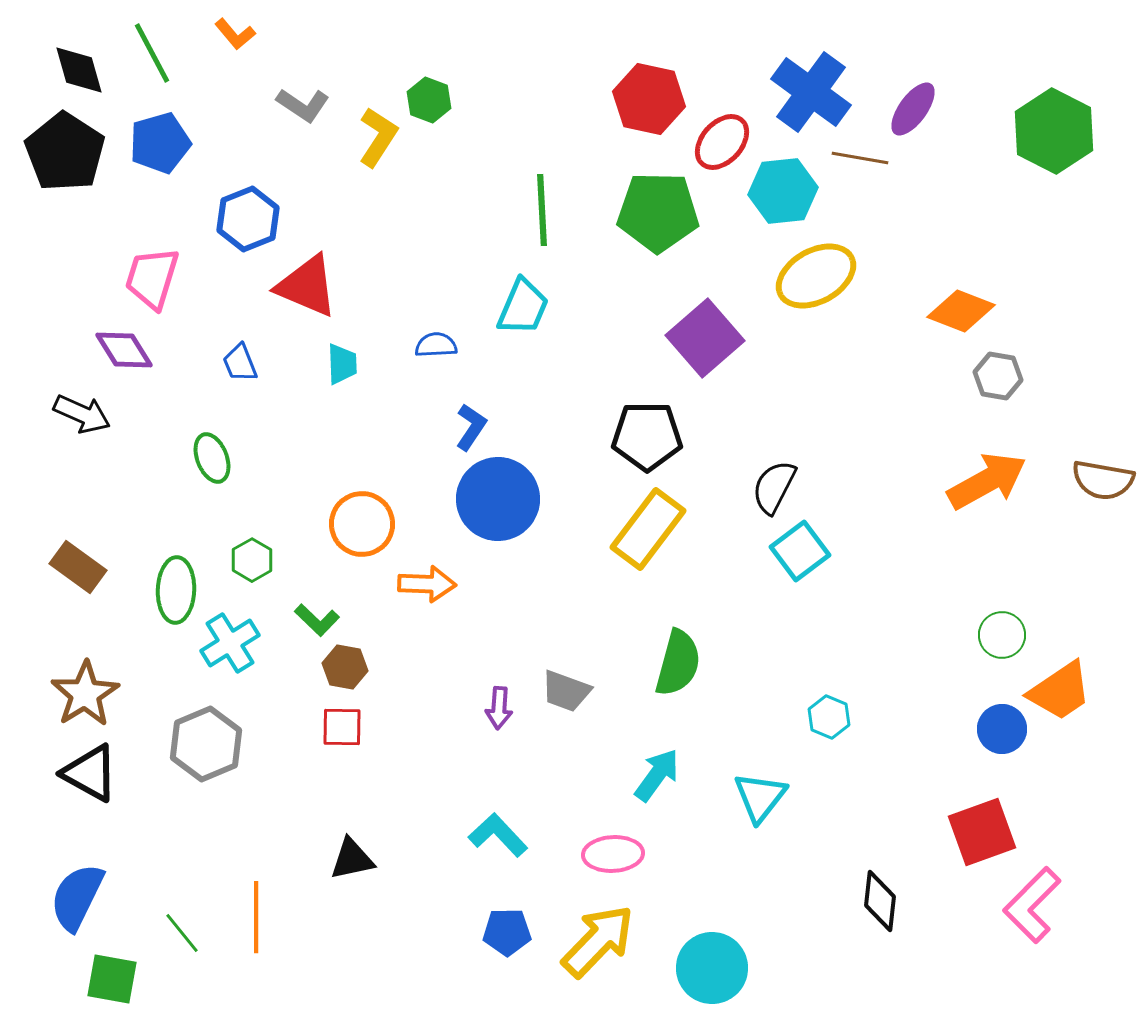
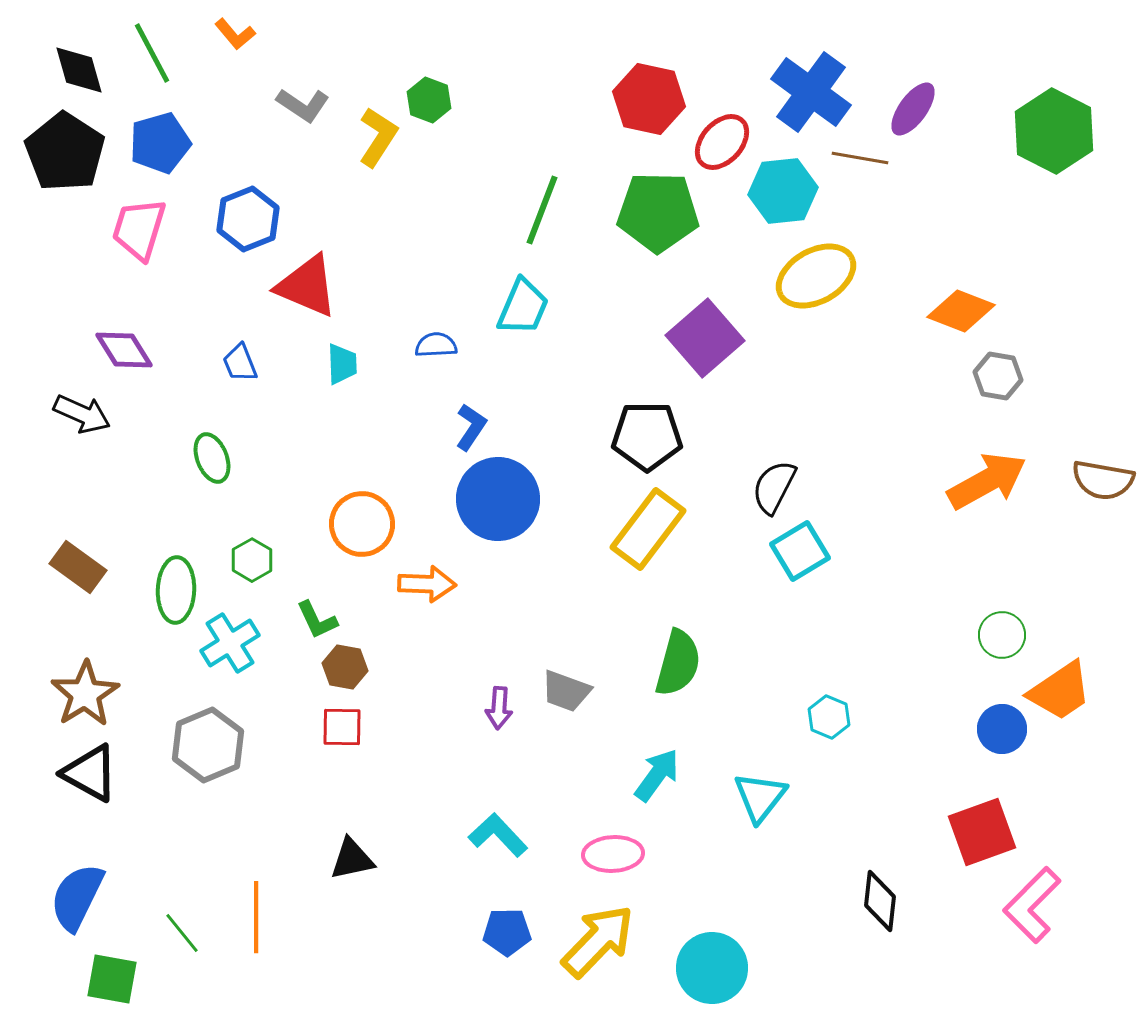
green line at (542, 210): rotated 24 degrees clockwise
pink trapezoid at (152, 278): moved 13 px left, 49 px up
cyan square at (800, 551): rotated 6 degrees clockwise
green L-shape at (317, 620): rotated 21 degrees clockwise
gray hexagon at (206, 744): moved 2 px right, 1 px down
